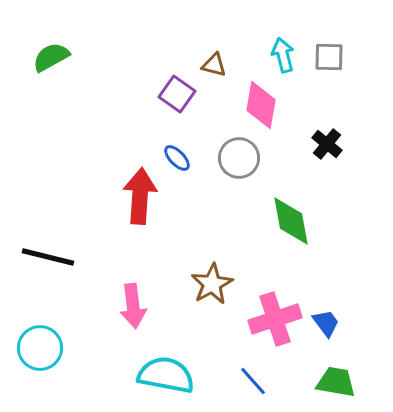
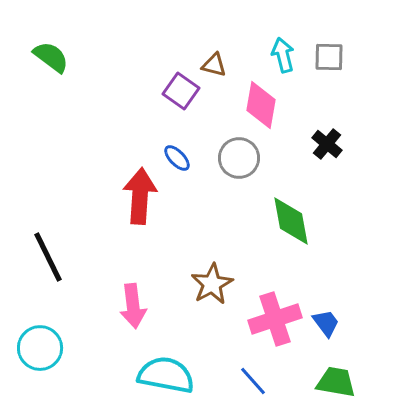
green semicircle: rotated 66 degrees clockwise
purple square: moved 4 px right, 3 px up
black line: rotated 50 degrees clockwise
